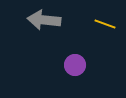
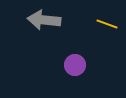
yellow line: moved 2 px right
